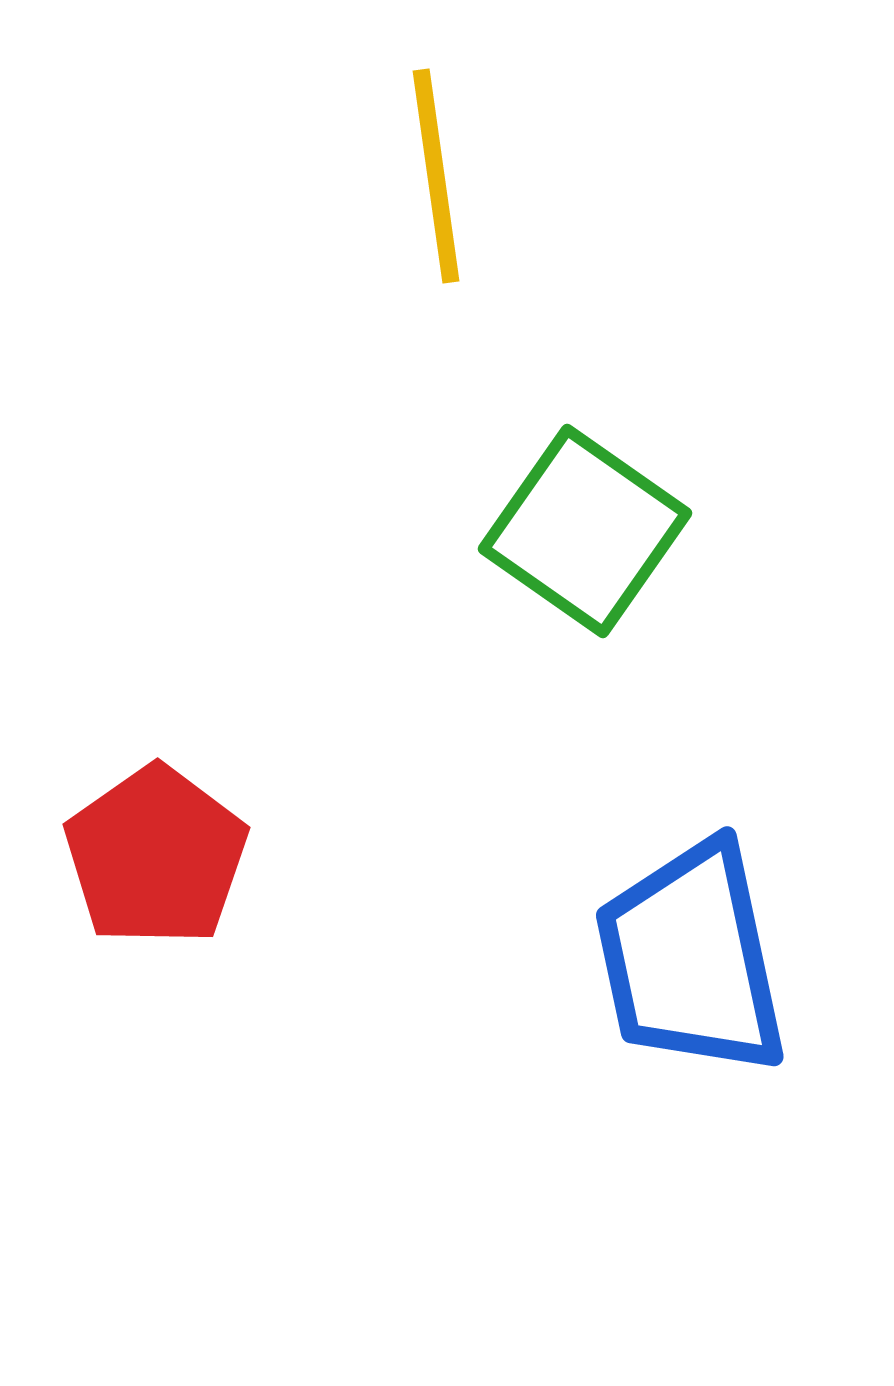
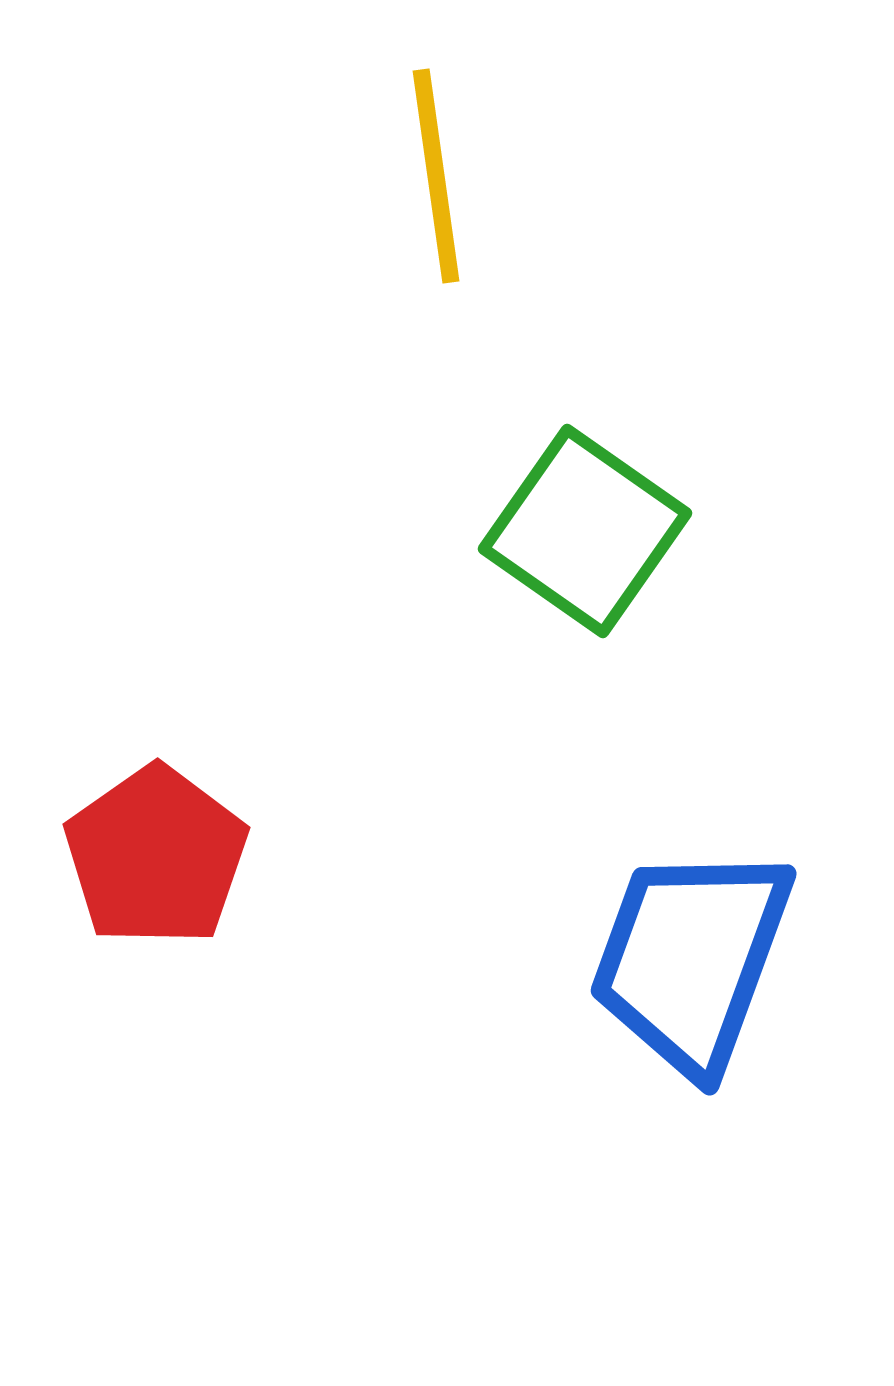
blue trapezoid: rotated 32 degrees clockwise
